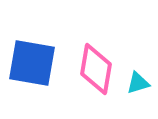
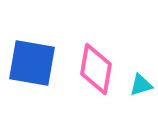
cyan triangle: moved 3 px right, 2 px down
